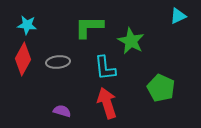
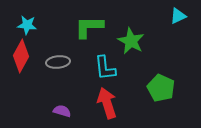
red diamond: moved 2 px left, 3 px up
